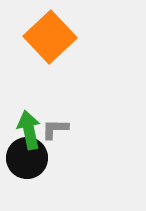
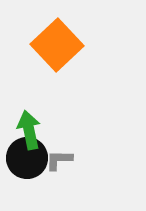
orange square: moved 7 px right, 8 px down
gray L-shape: moved 4 px right, 31 px down
